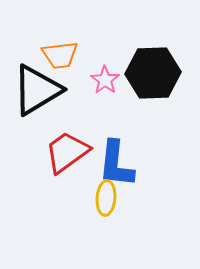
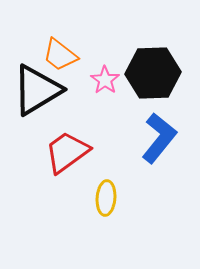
orange trapezoid: rotated 45 degrees clockwise
blue L-shape: moved 43 px right, 26 px up; rotated 147 degrees counterclockwise
